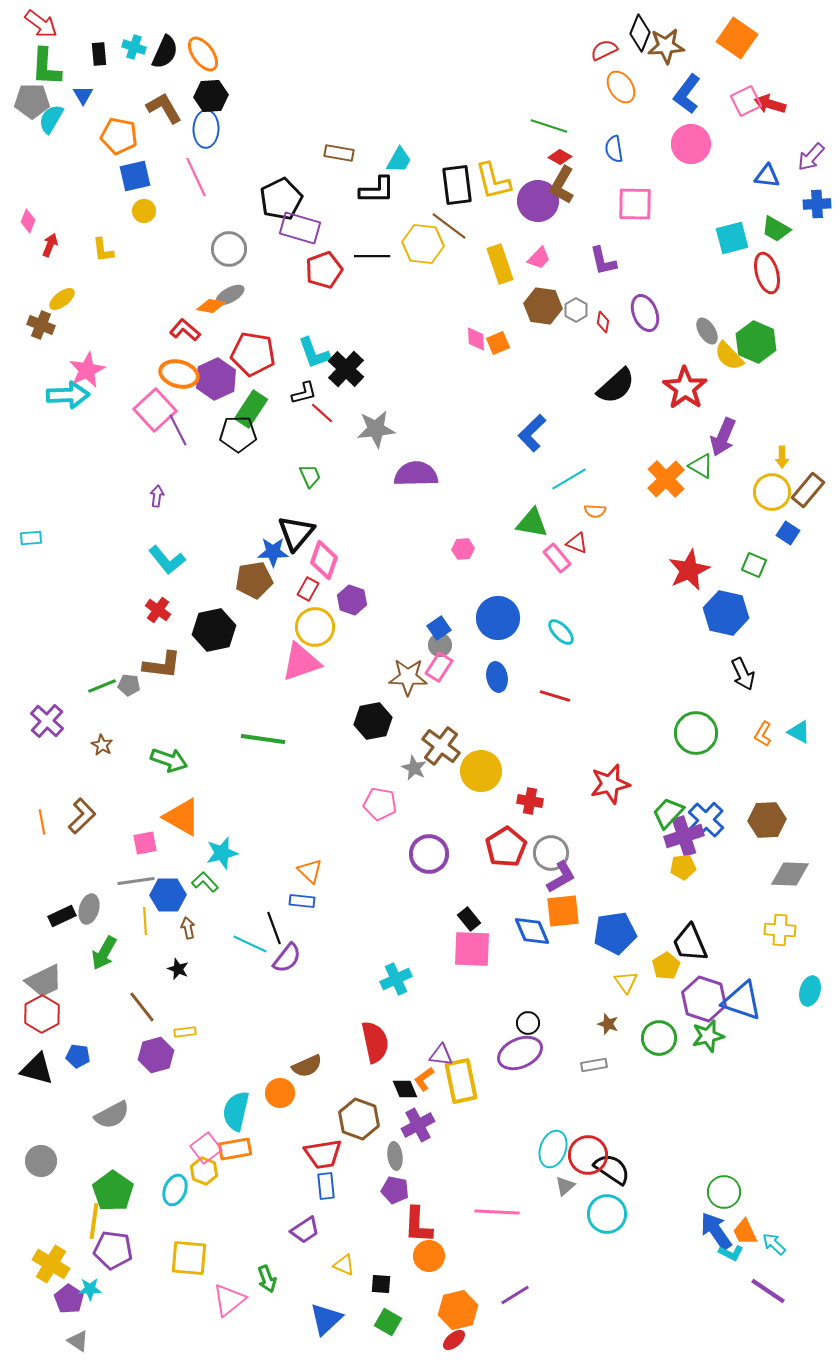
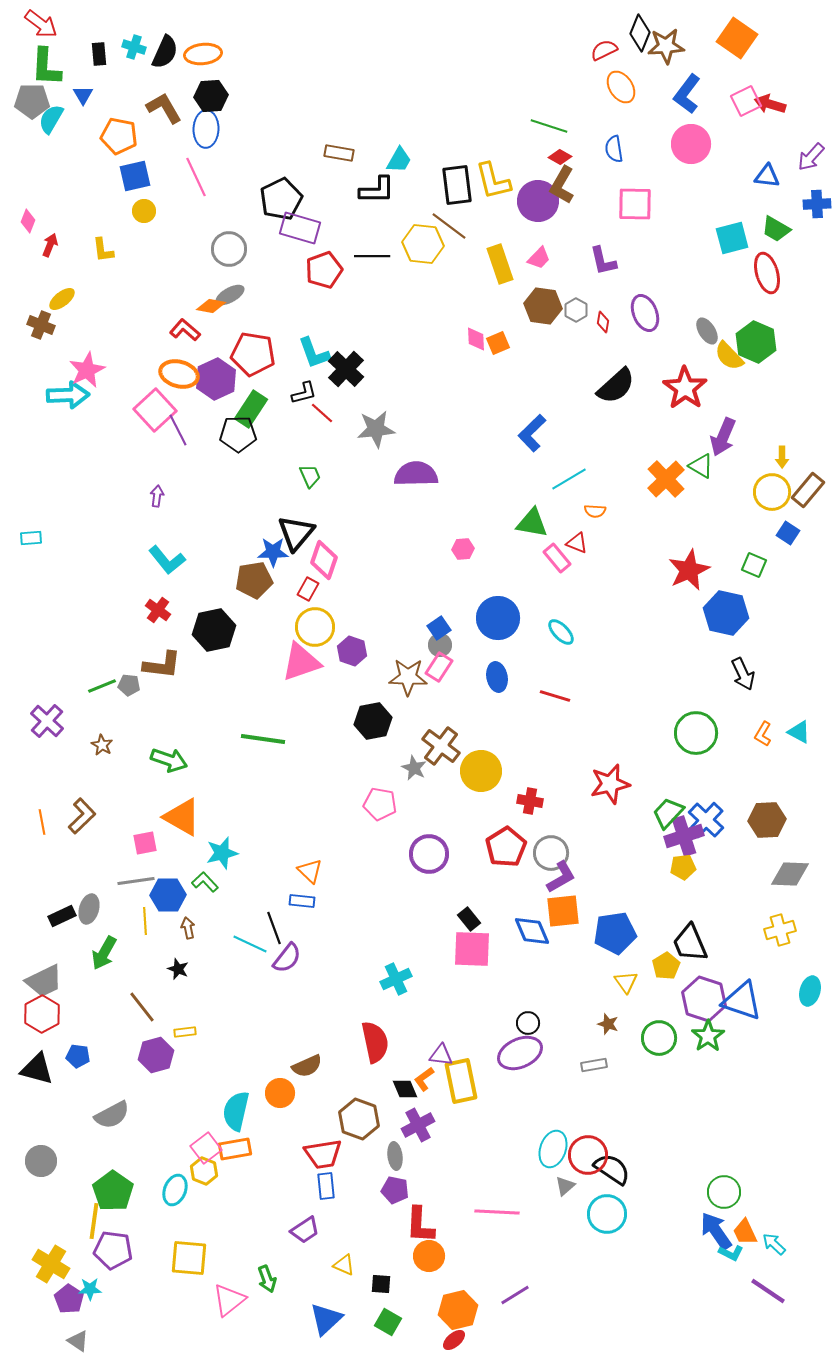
orange ellipse at (203, 54): rotated 60 degrees counterclockwise
purple hexagon at (352, 600): moved 51 px down
yellow cross at (780, 930): rotated 20 degrees counterclockwise
green star at (708, 1036): rotated 20 degrees counterclockwise
red L-shape at (418, 1225): moved 2 px right
